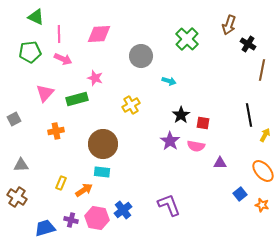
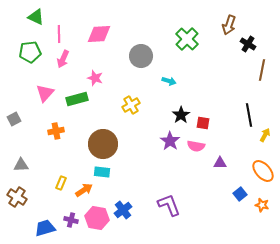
pink arrow: rotated 90 degrees clockwise
